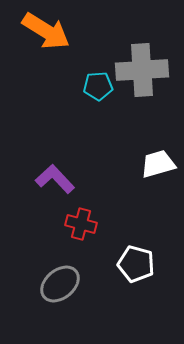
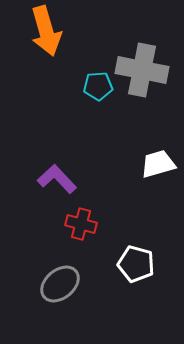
orange arrow: rotated 42 degrees clockwise
gray cross: rotated 15 degrees clockwise
purple L-shape: moved 2 px right
